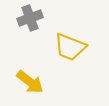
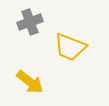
gray cross: moved 4 px down
